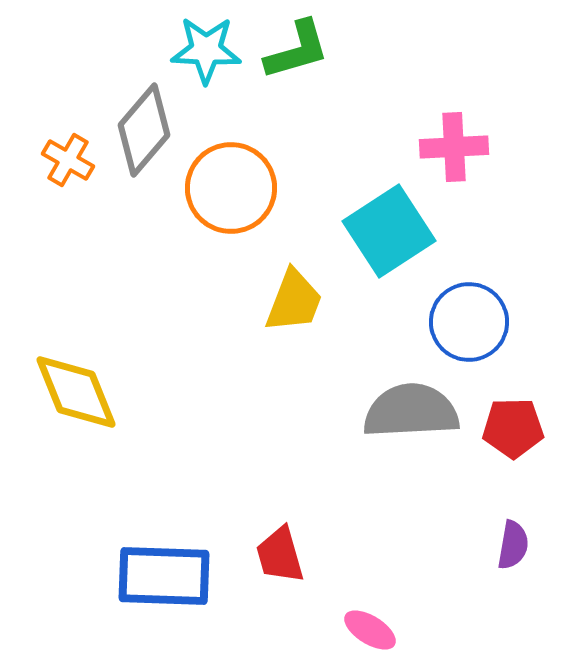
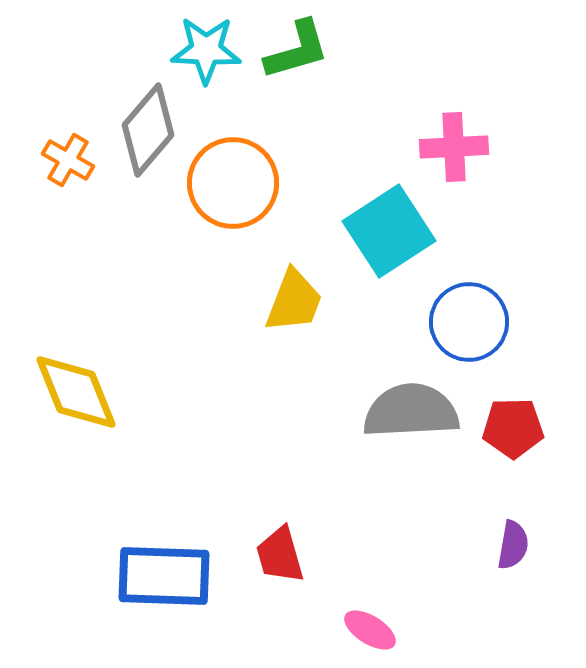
gray diamond: moved 4 px right
orange circle: moved 2 px right, 5 px up
